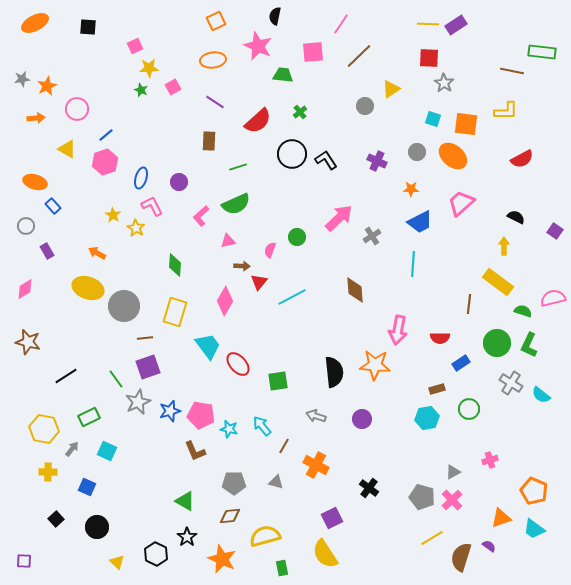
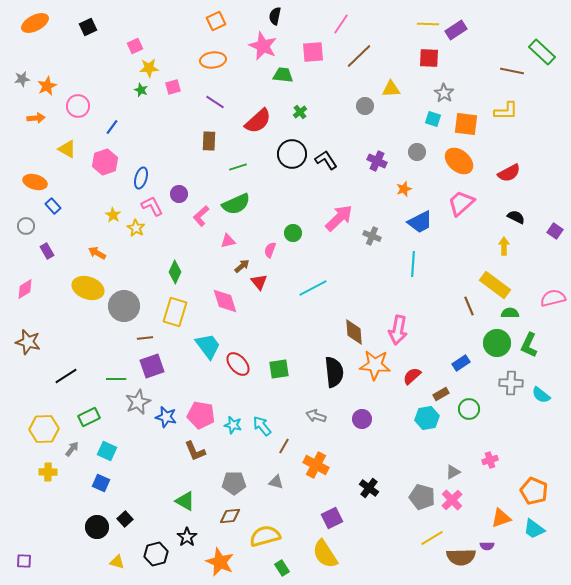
purple rectangle at (456, 25): moved 5 px down
black square at (88, 27): rotated 30 degrees counterclockwise
pink star at (258, 46): moved 5 px right
green rectangle at (542, 52): rotated 36 degrees clockwise
gray star at (444, 83): moved 10 px down
pink square at (173, 87): rotated 14 degrees clockwise
yellow triangle at (391, 89): rotated 30 degrees clockwise
pink circle at (77, 109): moved 1 px right, 3 px up
blue line at (106, 135): moved 6 px right, 8 px up; rotated 14 degrees counterclockwise
orange ellipse at (453, 156): moved 6 px right, 5 px down
red semicircle at (522, 159): moved 13 px left, 14 px down
purple circle at (179, 182): moved 12 px down
orange star at (411, 189): moved 7 px left; rotated 21 degrees counterclockwise
gray cross at (372, 236): rotated 36 degrees counterclockwise
green circle at (297, 237): moved 4 px left, 4 px up
green diamond at (175, 265): moved 7 px down; rotated 20 degrees clockwise
brown arrow at (242, 266): rotated 42 degrees counterclockwise
red triangle at (259, 282): rotated 18 degrees counterclockwise
yellow rectangle at (498, 282): moved 3 px left, 3 px down
brown diamond at (355, 290): moved 1 px left, 42 px down
cyan line at (292, 297): moved 21 px right, 9 px up
pink diamond at (225, 301): rotated 48 degrees counterclockwise
brown line at (469, 304): moved 2 px down; rotated 30 degrees counterclockwise
green semicircle at (523, 311): moved 13 px left, 2 px down; rotated 18 degrees counterclockwise
red semicircle at (440, 338): moved 28 px left, 38 px down; rotated 138 degrees clockwise
purple square at (148, 367): moved 4 px right, 1 px up
green line at (116, 379): rotated 54 degrees counterclockwise
green square at (278, 381): moved 1 px right, 12 px up
gray cross at (511, 383): rotated 30 degrees counterclockwise
brown rectangle at (437, 389): moved 4 px right, 5 px down; rotated 14 degrees counterclockwise
blue star at (170, 411): moved 4 px left, 6 px down; rotated 30 degrees clockwise
yellow hexagon at (44, 429): rotated 12 degrees counterclockwise
cyan star at (229, 429): moved 4 px right, 4 px up
blue square at (87, 487): moved 14 px right, 4 px up
black square at (56, 519): moved 69 px right
purple semicircle at (489, 546): moved 2 px left; rotated 144 degrees clockwise
black hexagon at (156, 554): rotated 20 degrees clockwise
brown semicircle at (461, 557): rotated 108 degrees counterclockwise
orange star at (222, 559): moved 2 px left, 3 px down
yellow triangle at (117, 562): rotated 28 degrees counterclockwise
green rectangle at (282, 568): rotated 21 degrees counterclockwise
